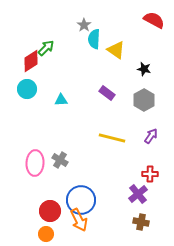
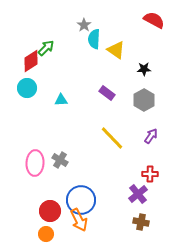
black star: rotated 16 degrees counterclockwise
cyan circle: moved 1 px up
yellow line: rotated 32 degrees clockwise
